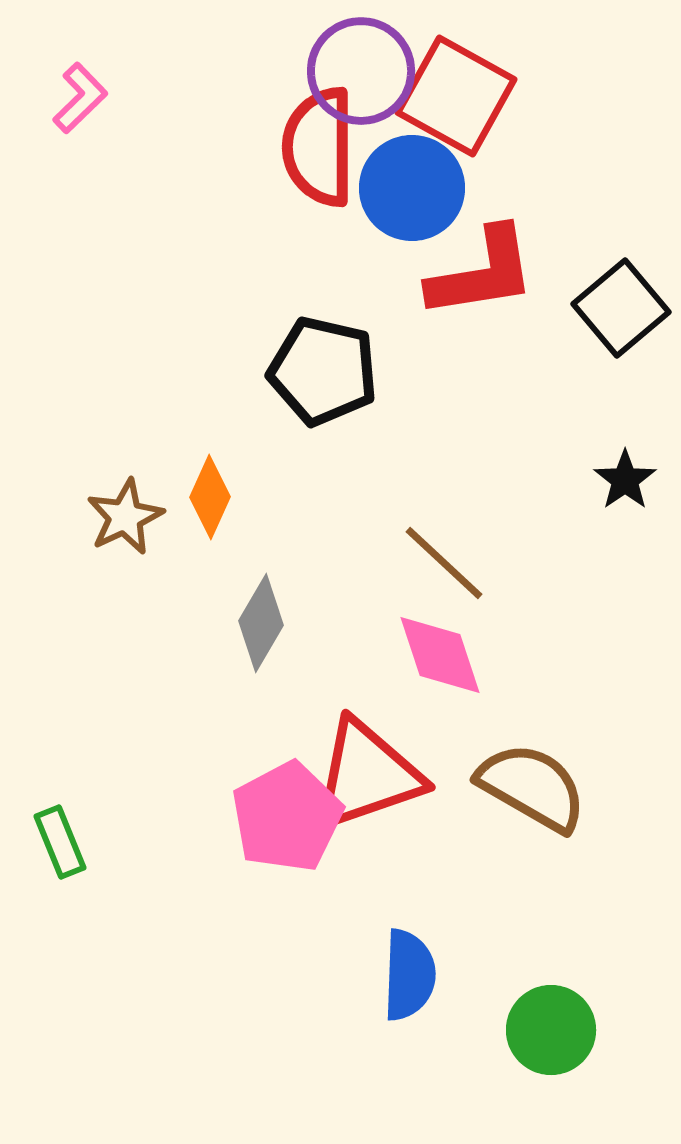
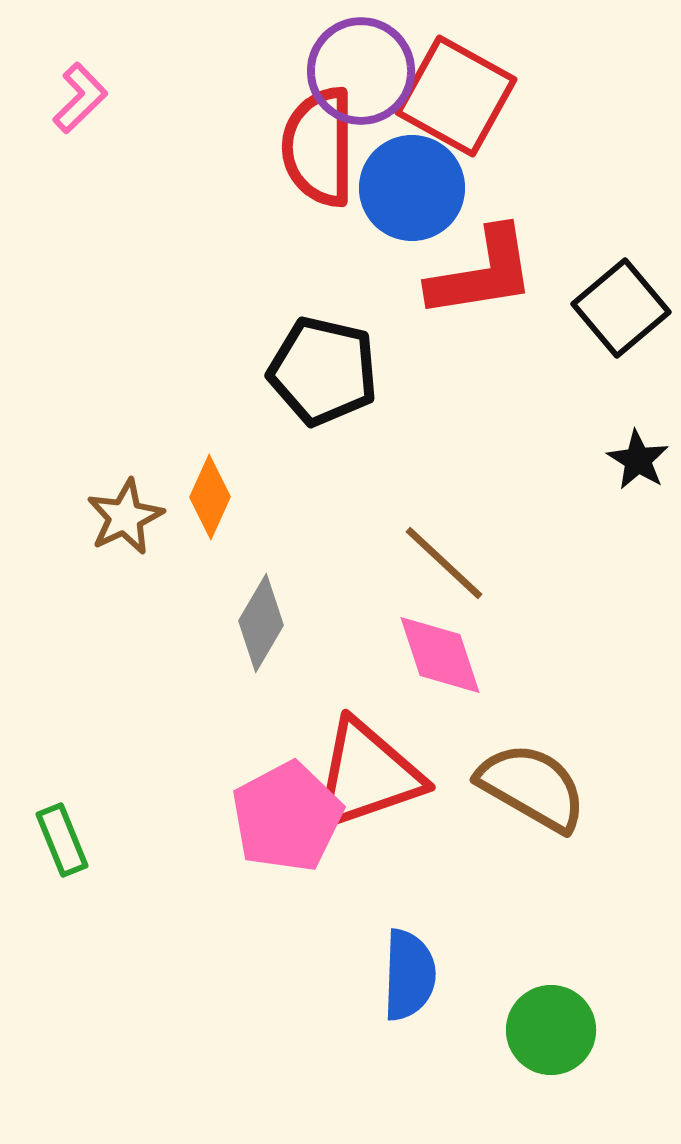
black star: moved 13 px right, 20 px up; rotated 6 degrees counterclockwise
green rectangle: moved 2 px right, 2 px up
